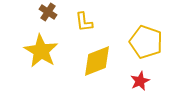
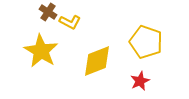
yellow L-shape: moved 14 px left; rotated 55 degrees counterclockwise
